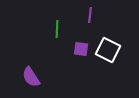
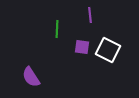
purple line: rotated 14 degrees counterclockwise
purple square: moved 1 px right, 2 px up
